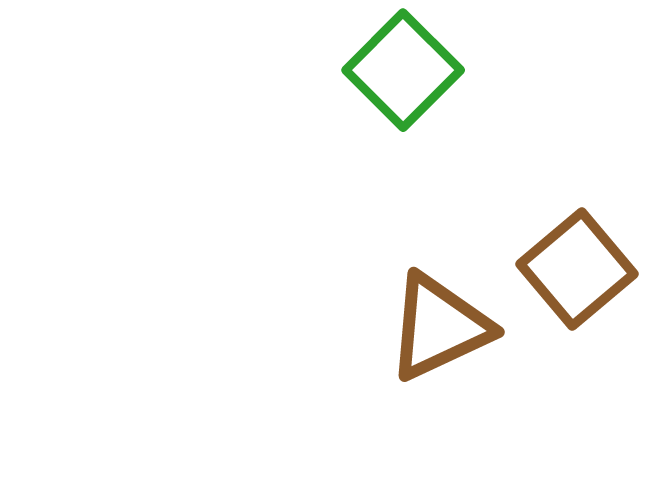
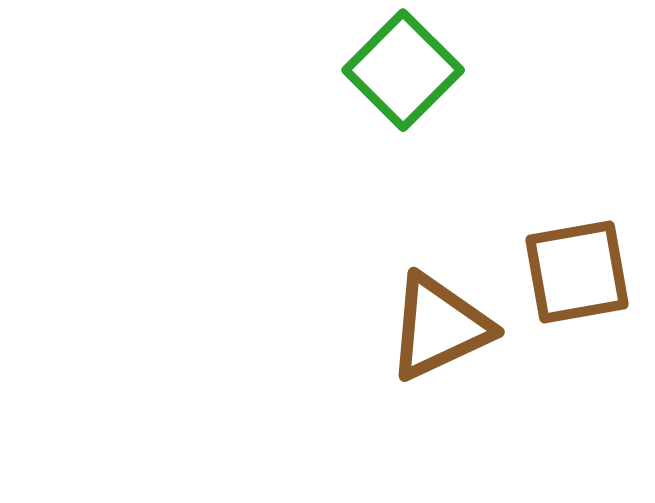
brown square: moved 3 px down; rotated 30 degrees clockwise
